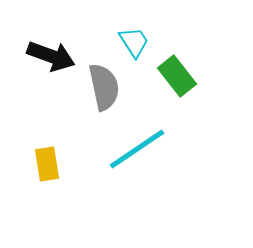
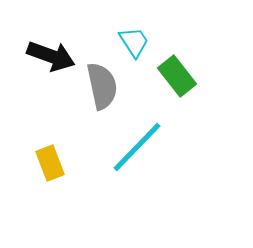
gray semicircle: moved 2 px left, 1 px up
cyan line: moved 2 px up; rotated 12 degrees counterclockwise
yellow rectangle: moved 3 px right, 1 px up; rotated 12 degrees counterclockwise
